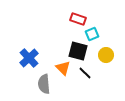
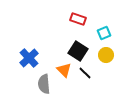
cyan square: moved 12 px right, 1 px up
black square: rotated 18 degrees clockwise
orange triangle: moved 1 px right, 2 px down
